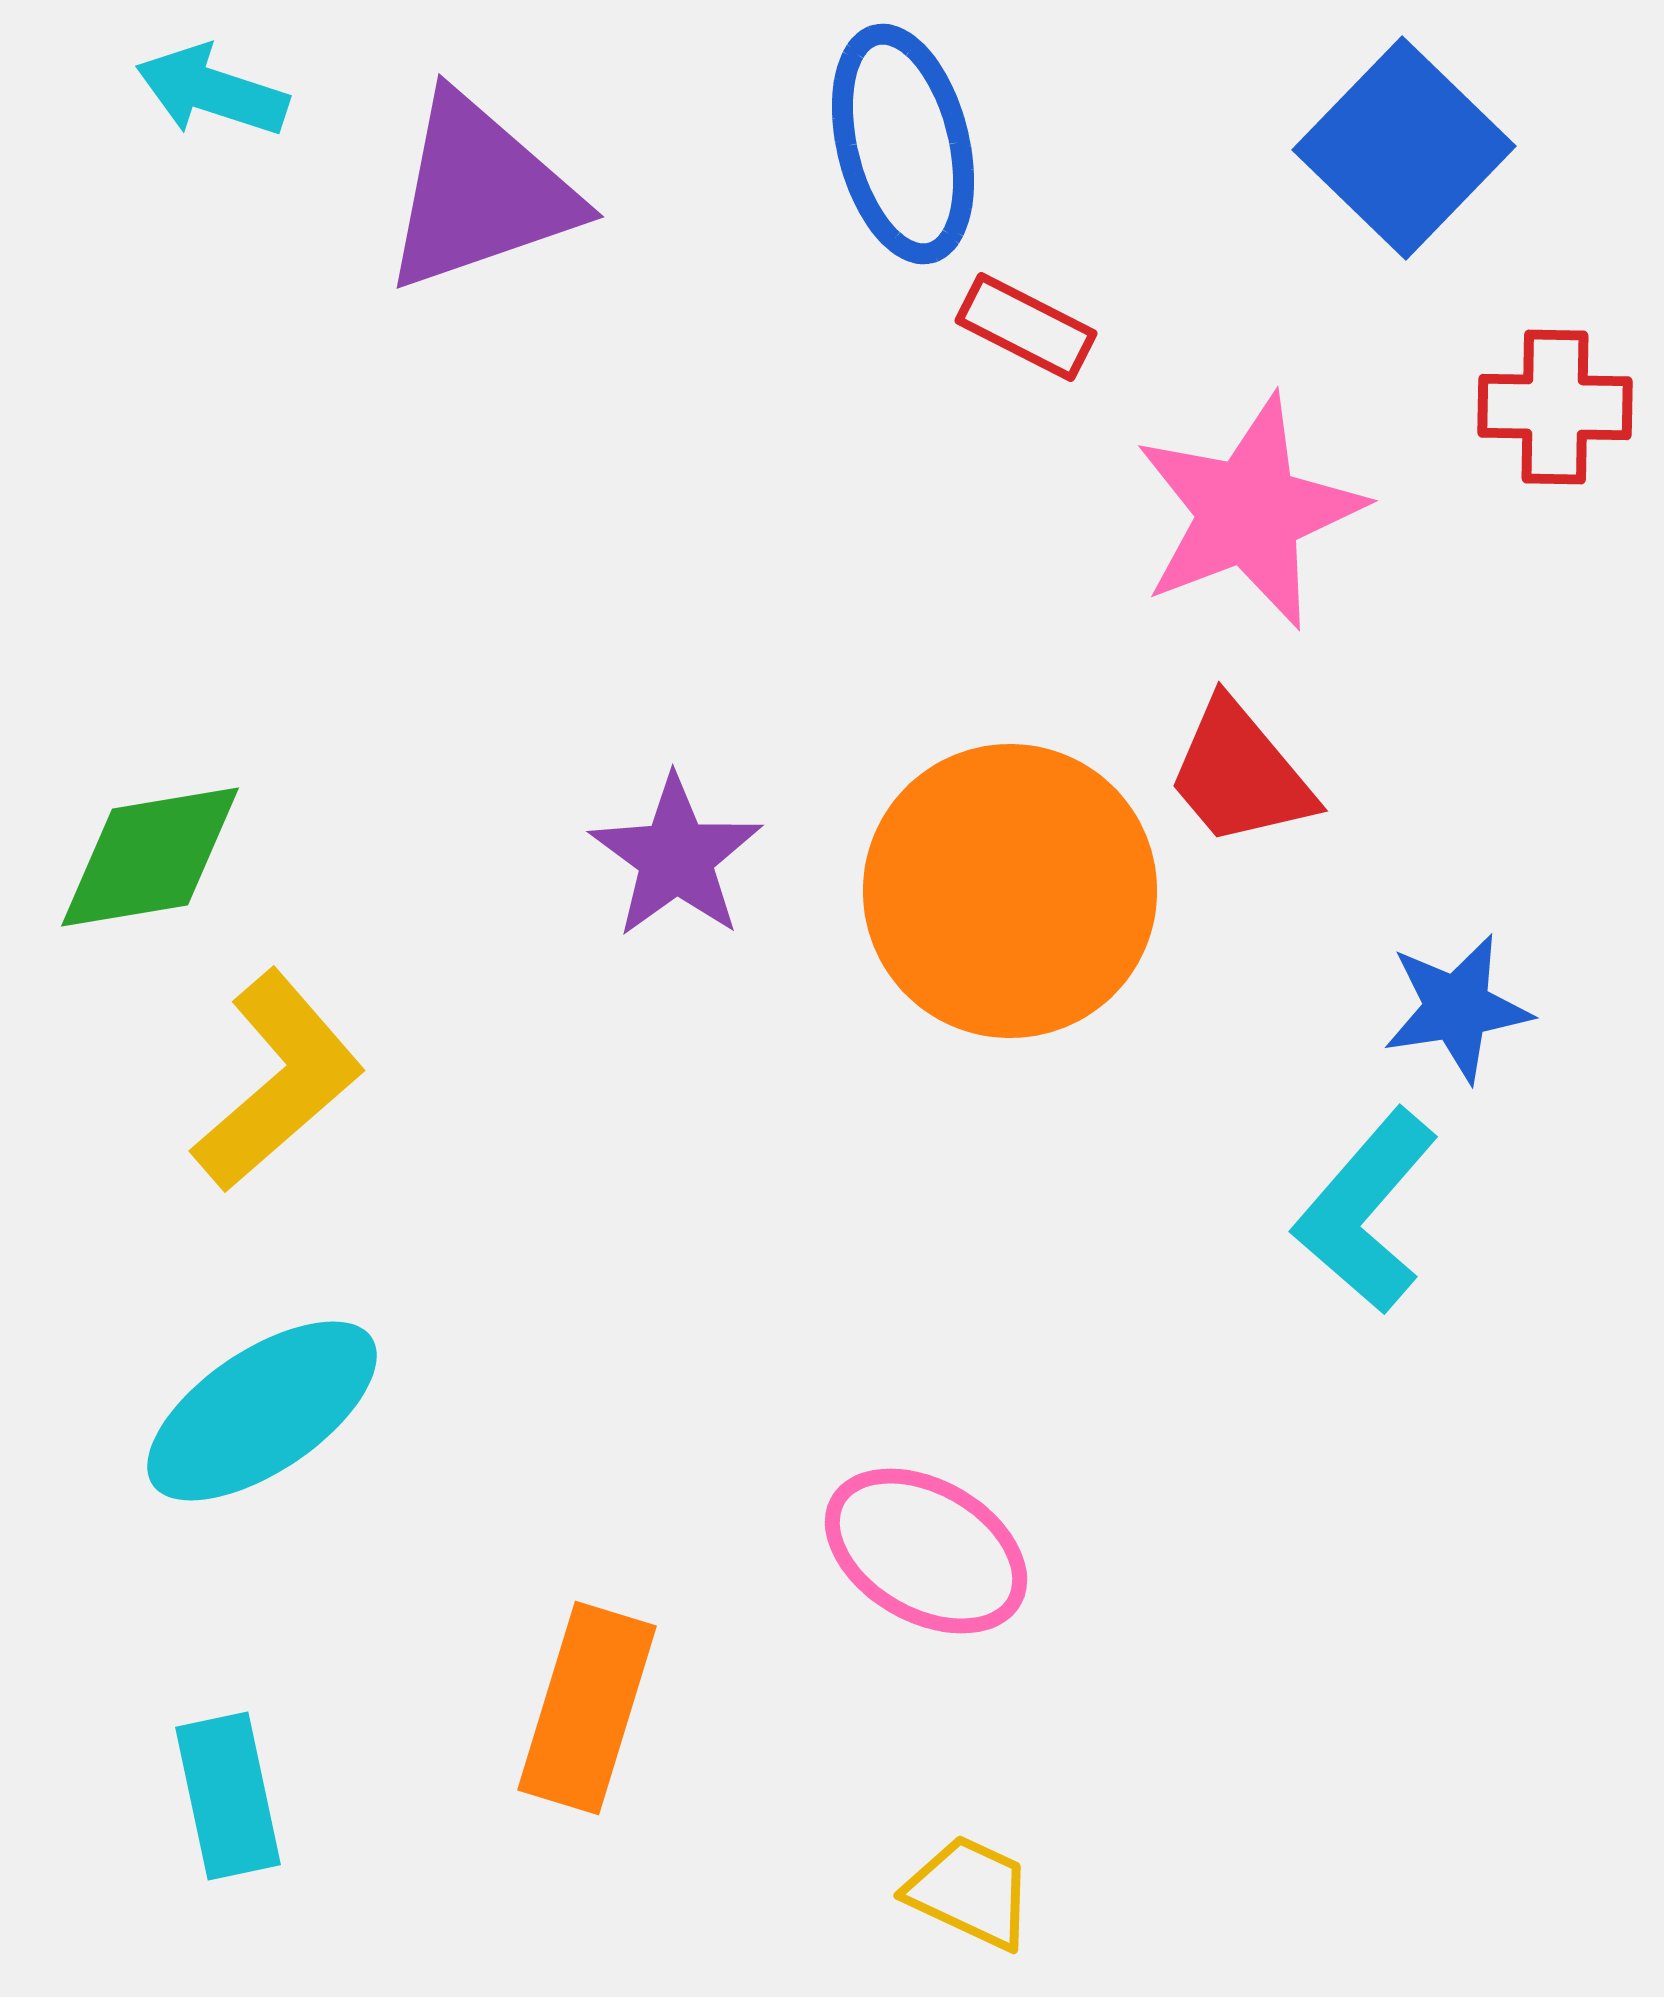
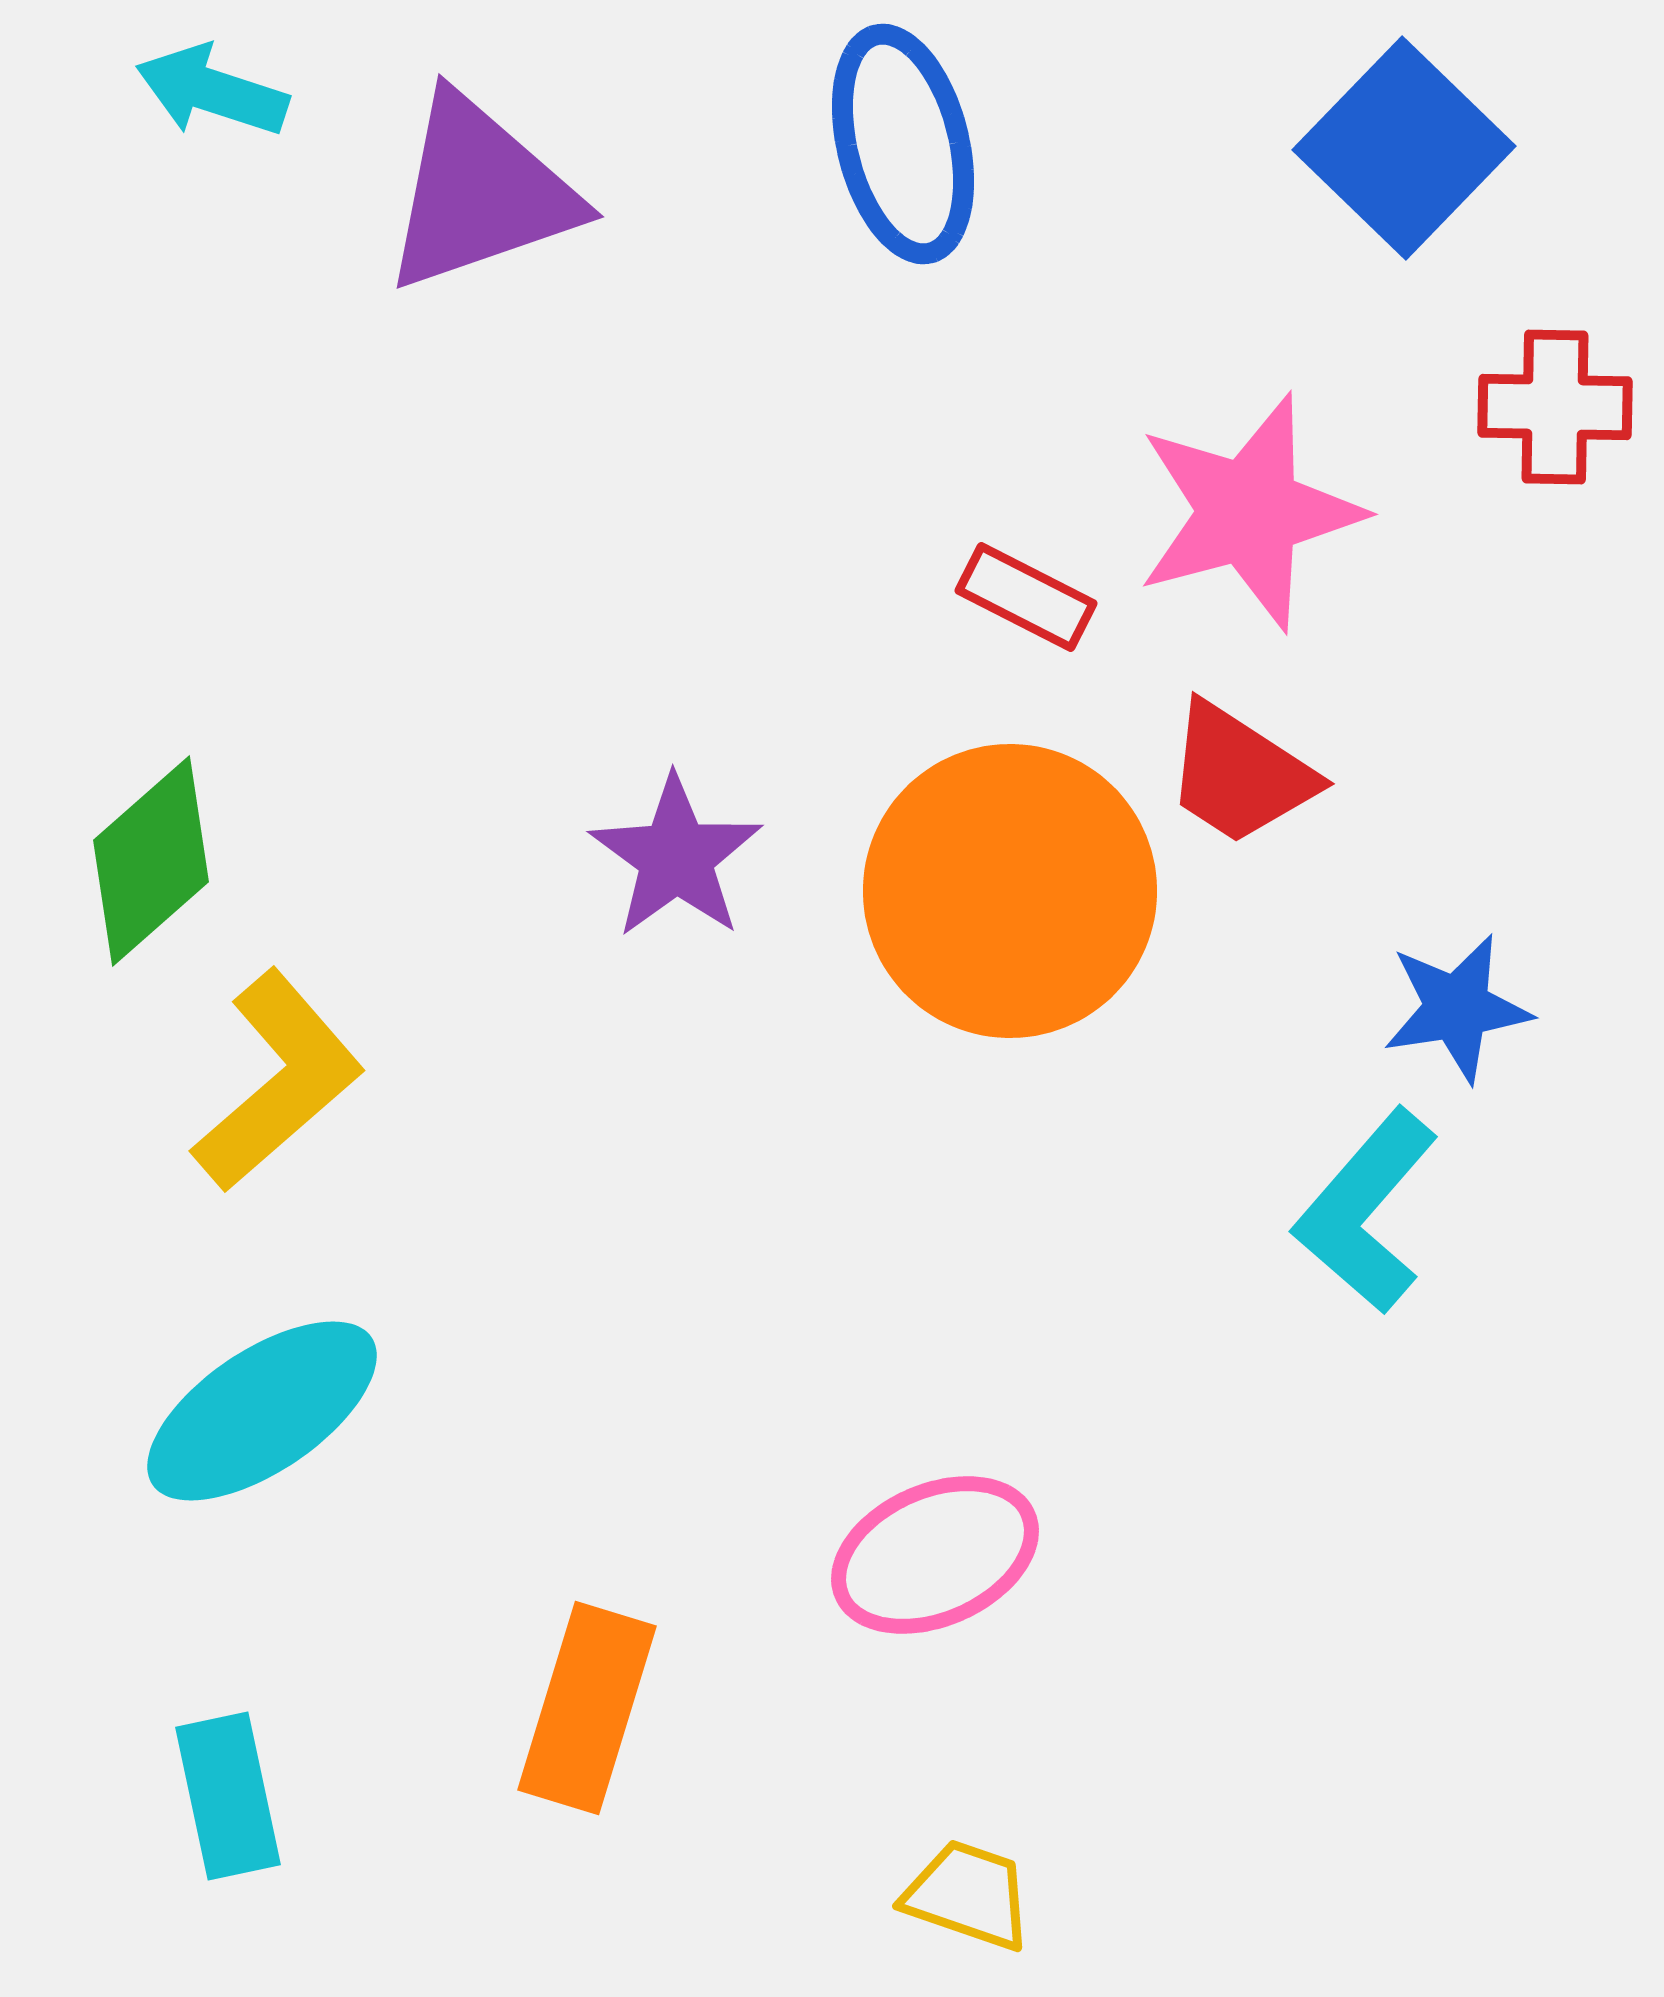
red rectangle: moved 270 px down
pink star: rotated 6 degrees clockwise
red trapezoid: rotated 17 degrees counterclockwise
green diamond: moved 1 px right, 4 px down; rotated 32 degrees counterclockwise
pink ellipse: moved 9 px right, 4 px down; rotated 54 degrees counterclockwise
yellow trapezoid: moved 2 px left, 3 px down; rotated 6 degrees counterclockwise
